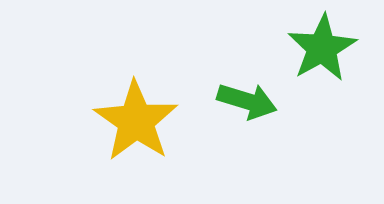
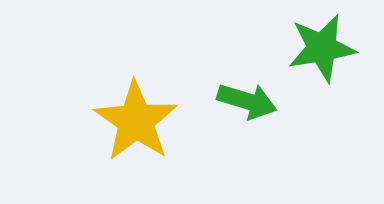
green star: rotated 20 degrees clockwise
